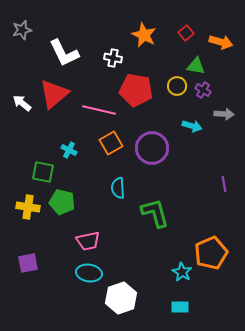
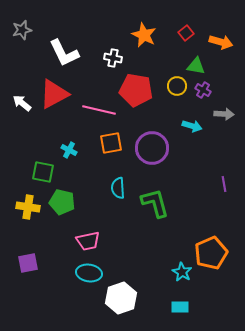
red triangle: rotated 12 degrees clockwise
orange square: rotated 20 degrees clockwise
green L-shape: moved 10 px up
